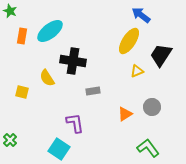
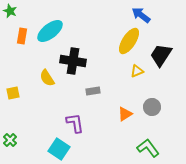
yellow square: moved 9 px left, 1 px down; rotated 24 degrees counterclockwise
